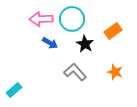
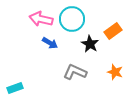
pink arrow: rotated 15 degrees clockwise
black star: moved 5 px right
gray L-shape: rotated 25 degrees counterclockwise
cyan rectangle: moved 1 px right, 2 px up; rotated 21 degrees clockwise
